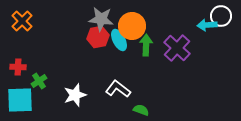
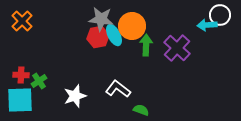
white circle: moved 1 px left, 1 px up
cyan ellipse: moved 5 px left, 5 px up
red cross: moved 3 px right, 8 px down
white star: moved 1 px down
